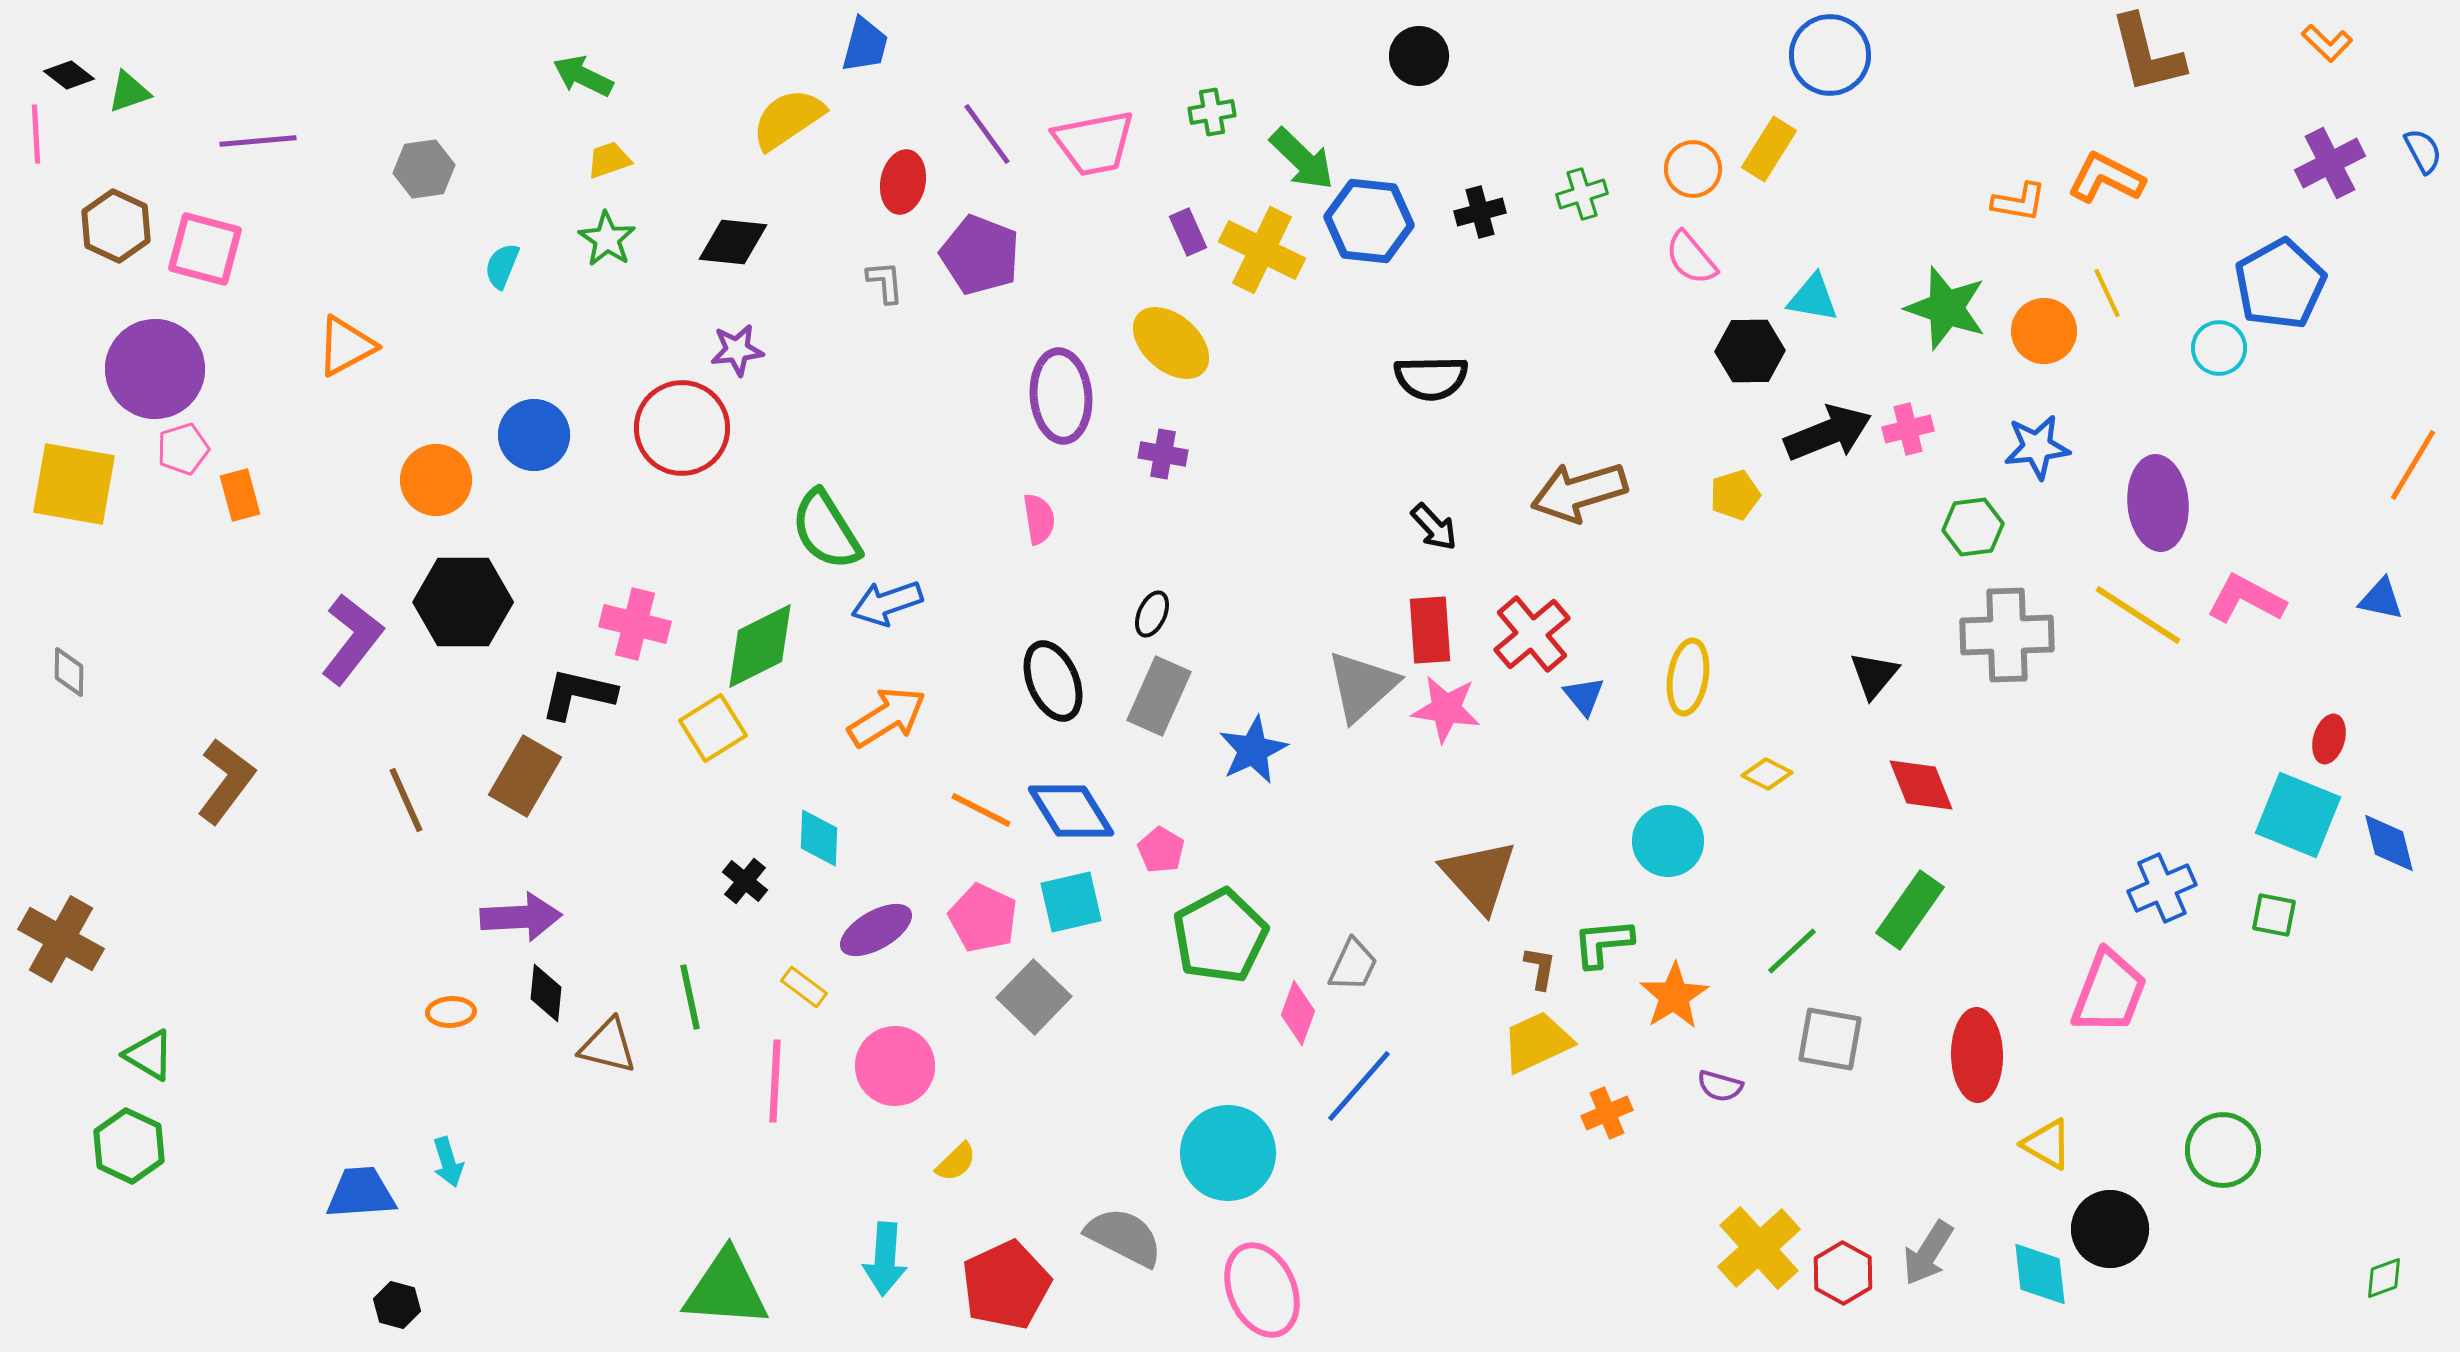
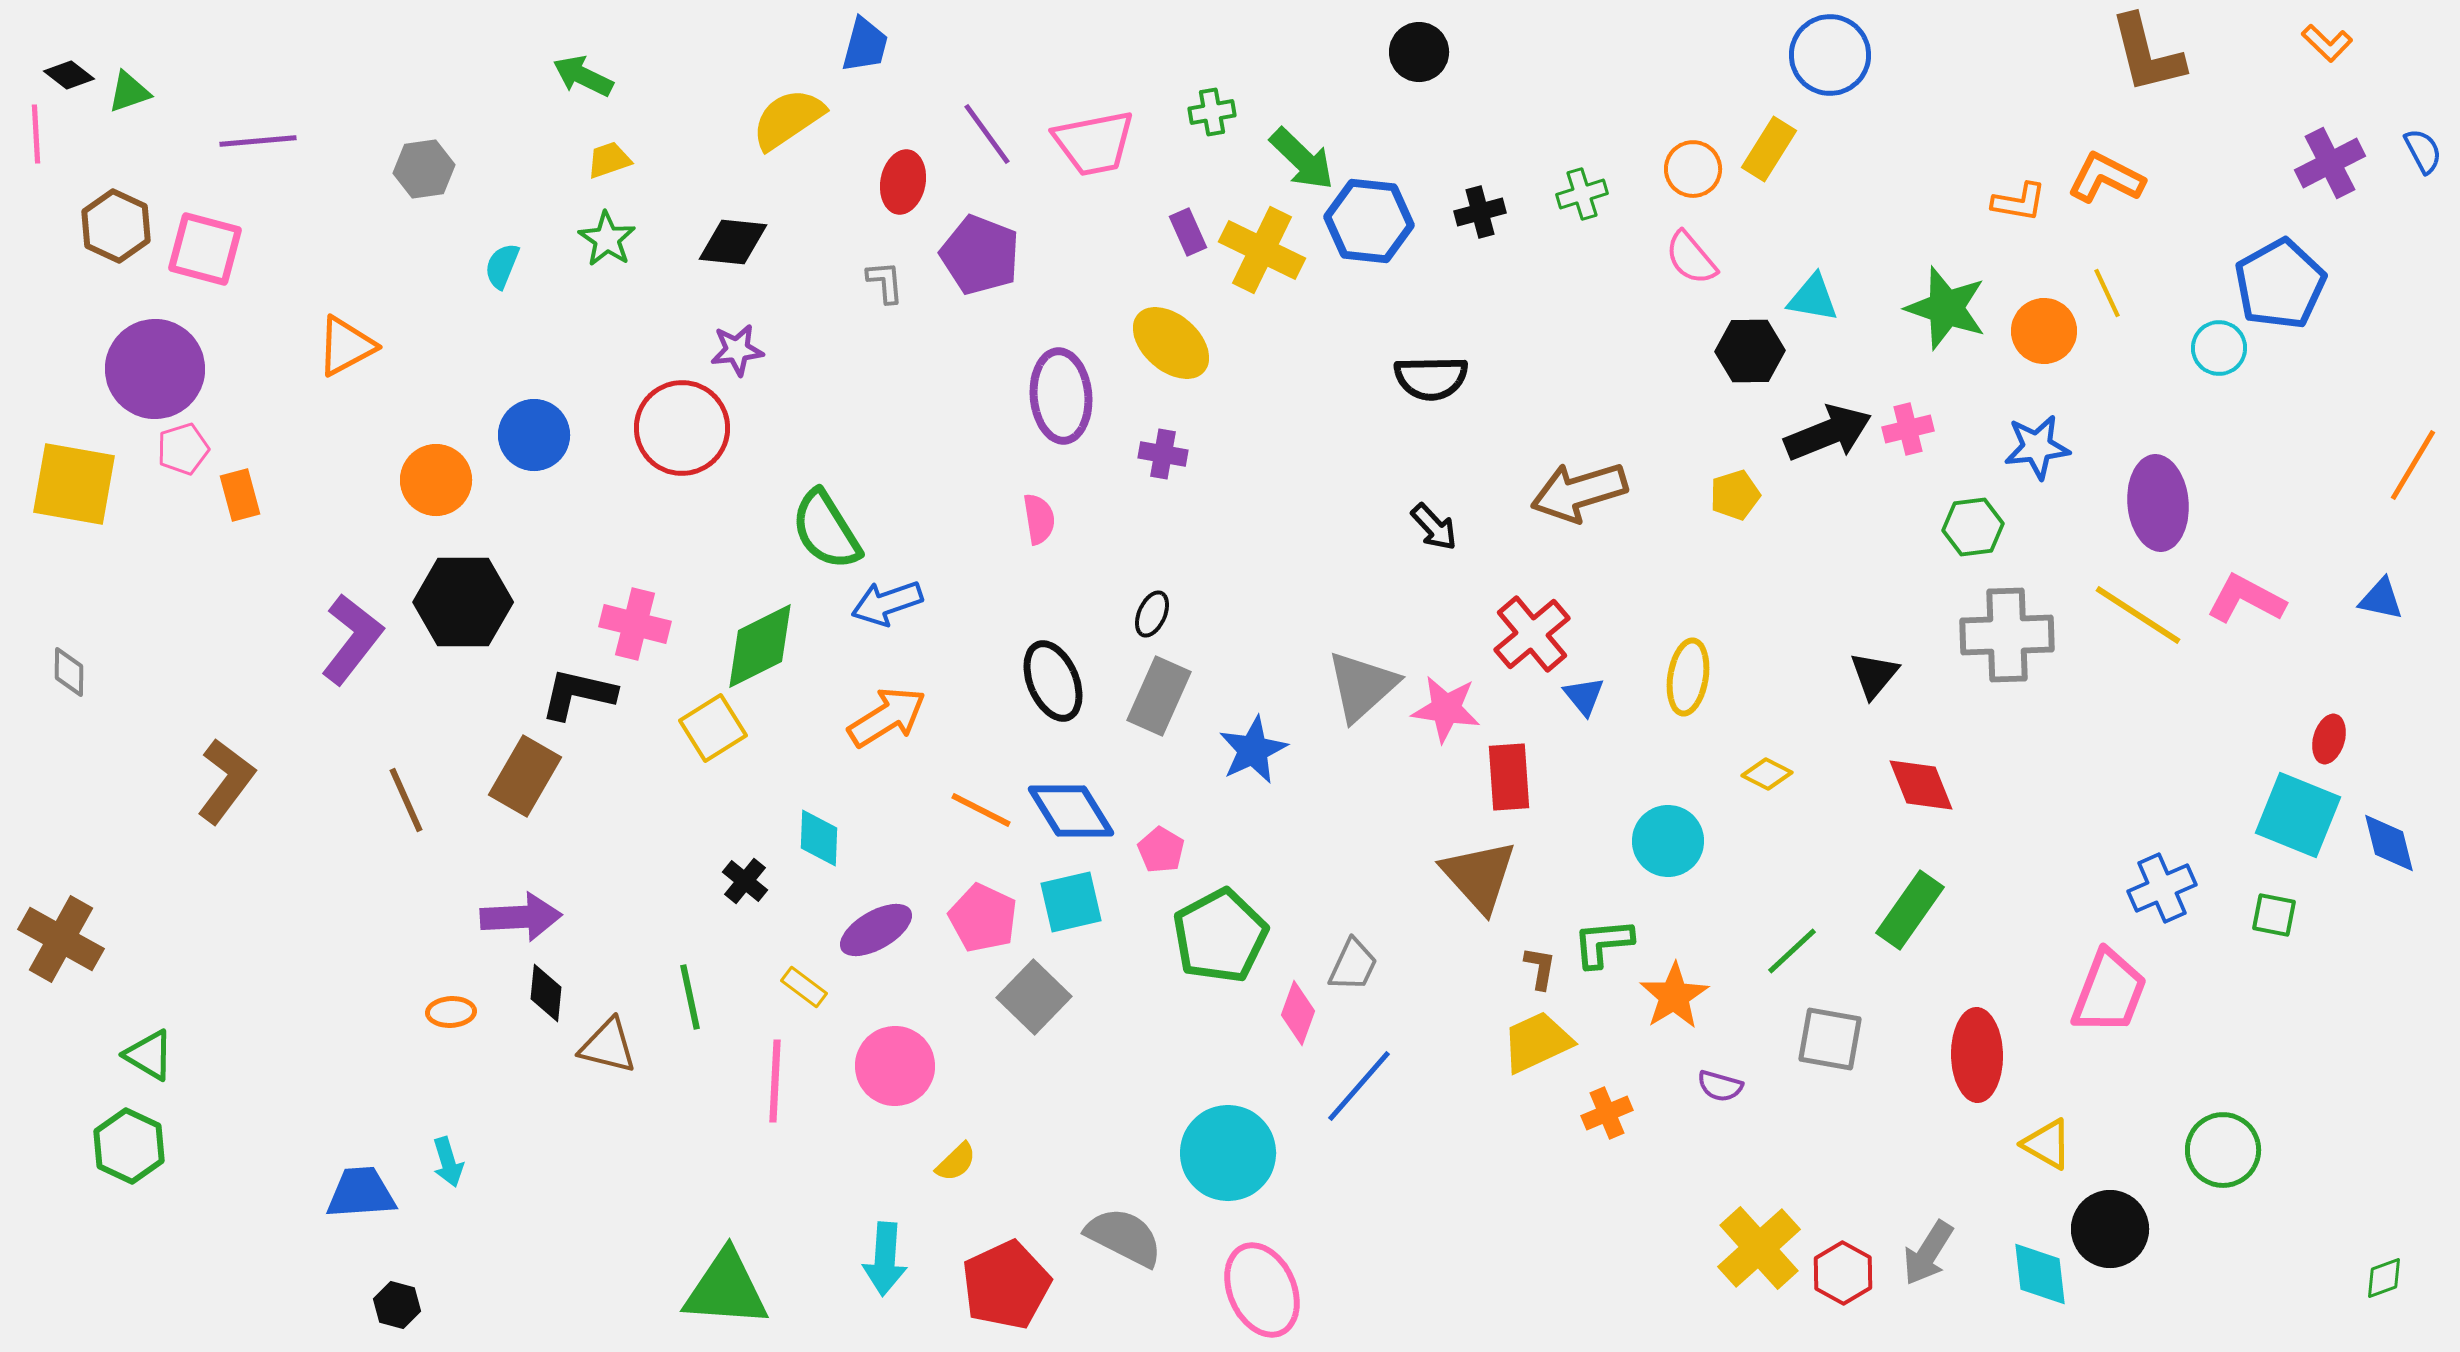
black circle at (1419, 56): moved 4 px up
red rectangle at (1430, 630): moved 79 px right, 147 px down
